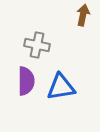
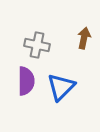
brown arrow: moved 1 px right, 23 px down
blue triangle: rotated 36 degrees counterclockwise
